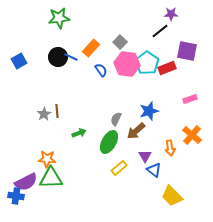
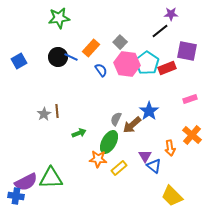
blue star: rotated 18 degrees counterclockwise
brown arrow: moved 4 px left, 6 px up
orange star: moved 51 px right
blue triangle: moved 4 px up
